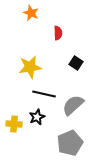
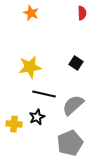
red semicircle: moved 24 px right, 20 px up
